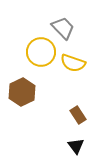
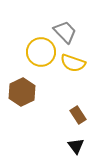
gray trapezoid: moved 2 px right, 4 px down
